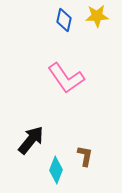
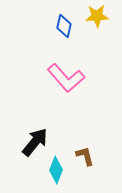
blue diamond: moved 6 px down
pink L-shape: rotated 6 degrees counterclockwise
black arrow: moved 4 px right, 2 px down
brown L-shape: rotated 25 degrees counterclockwise
